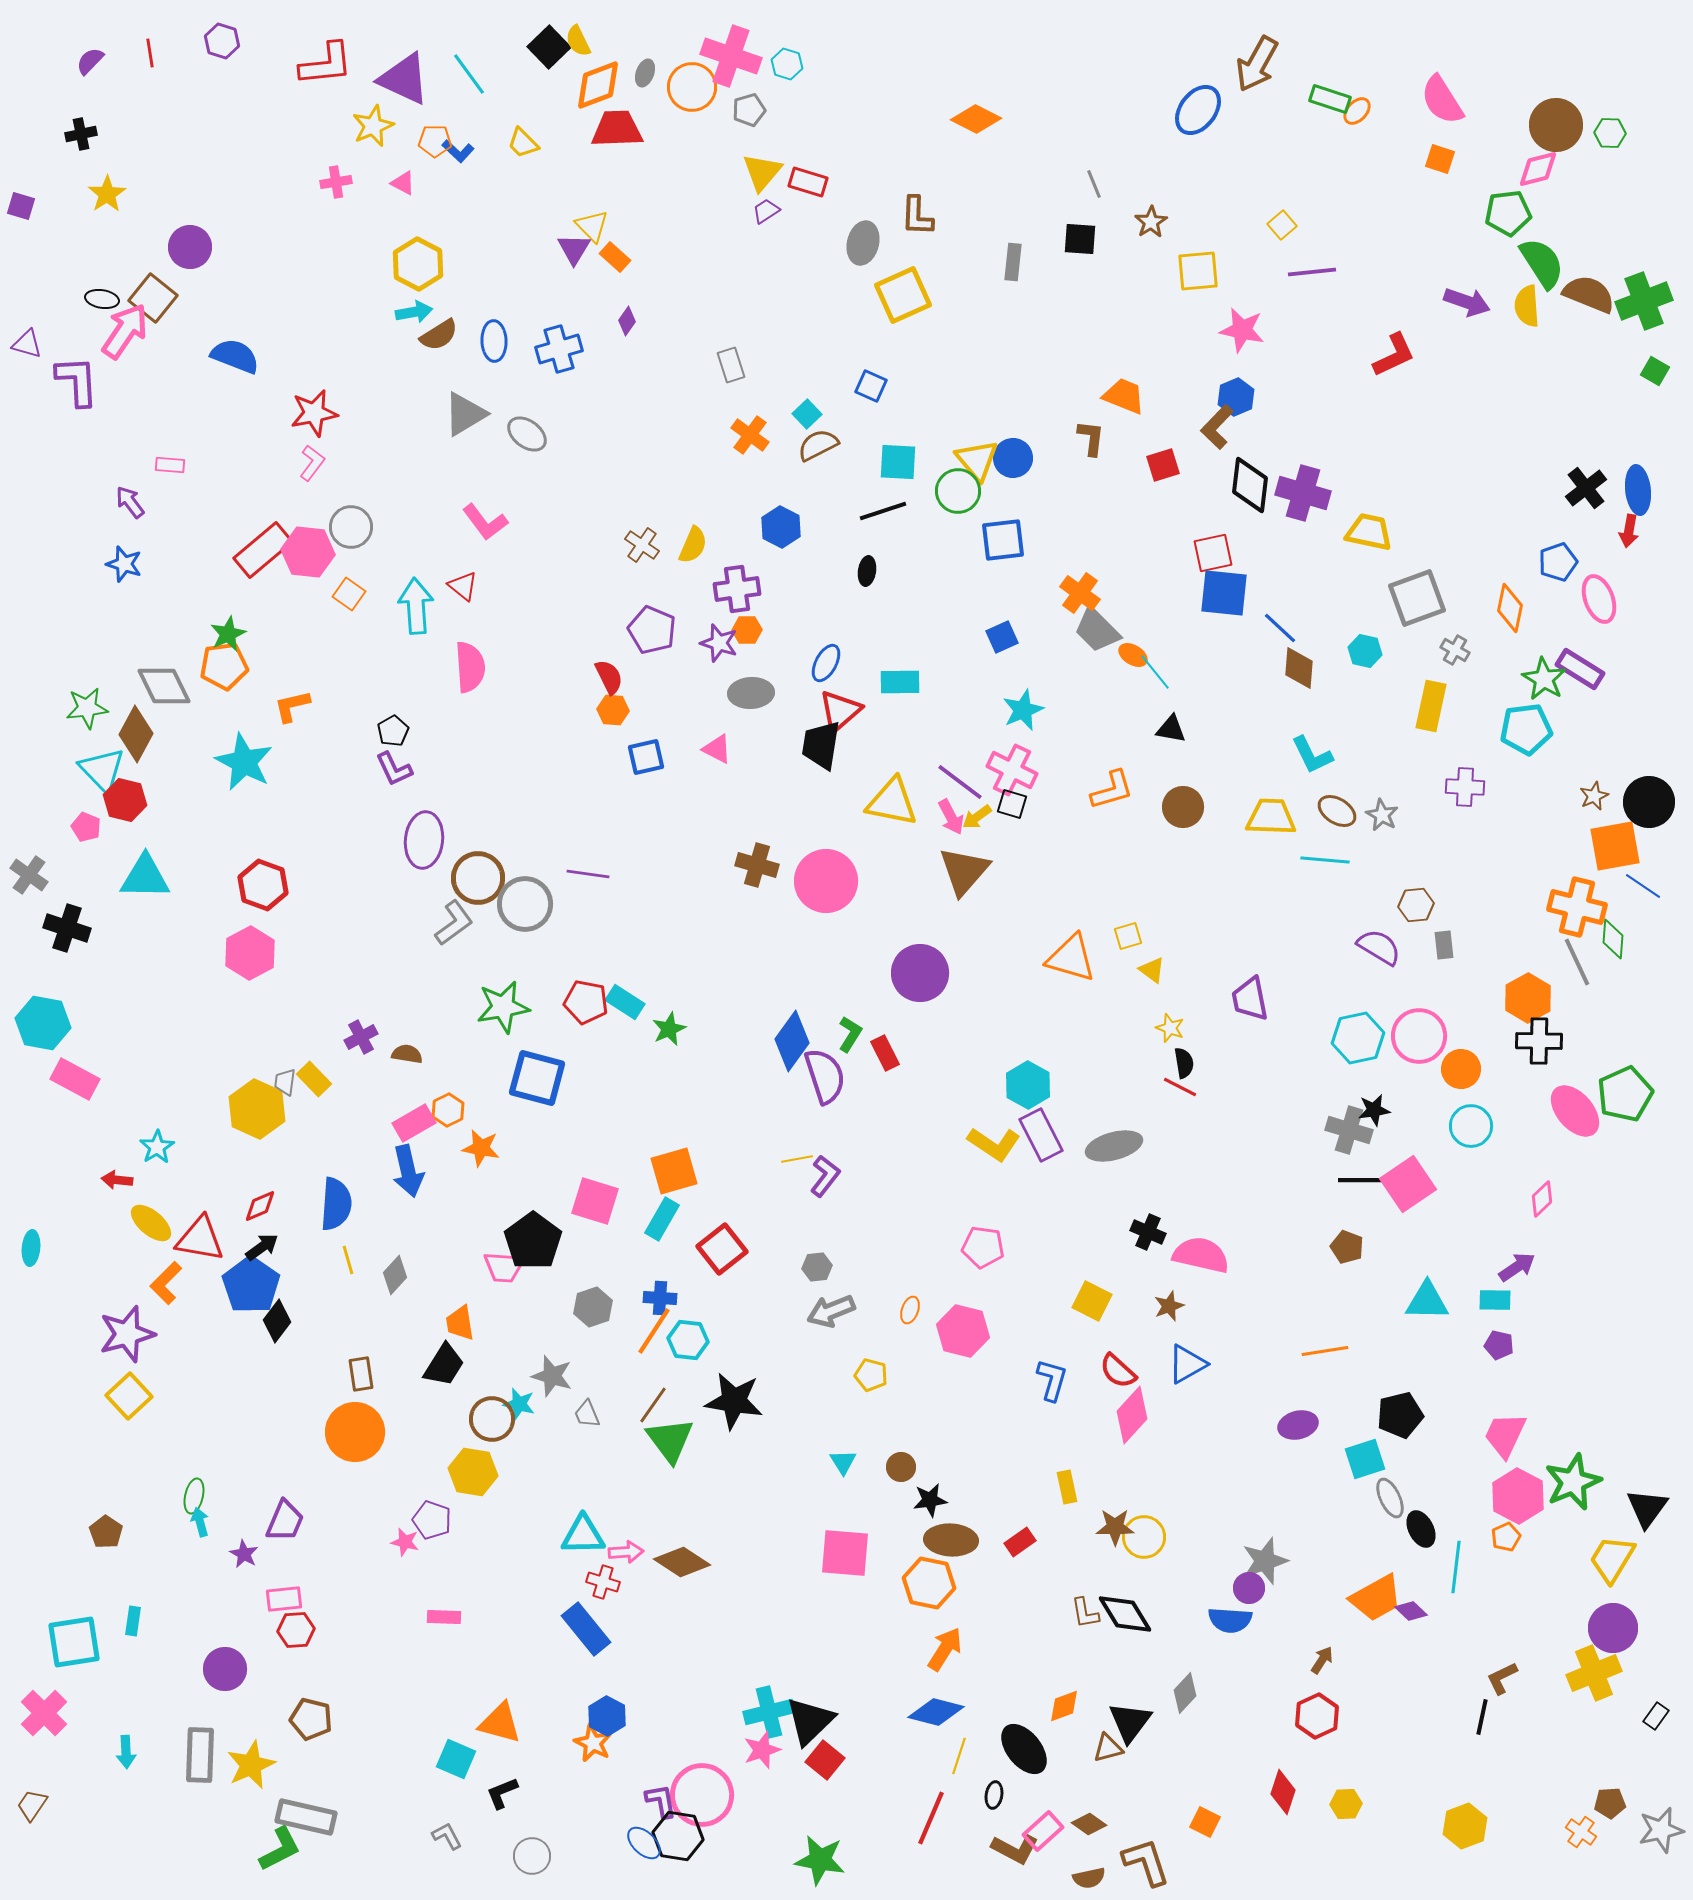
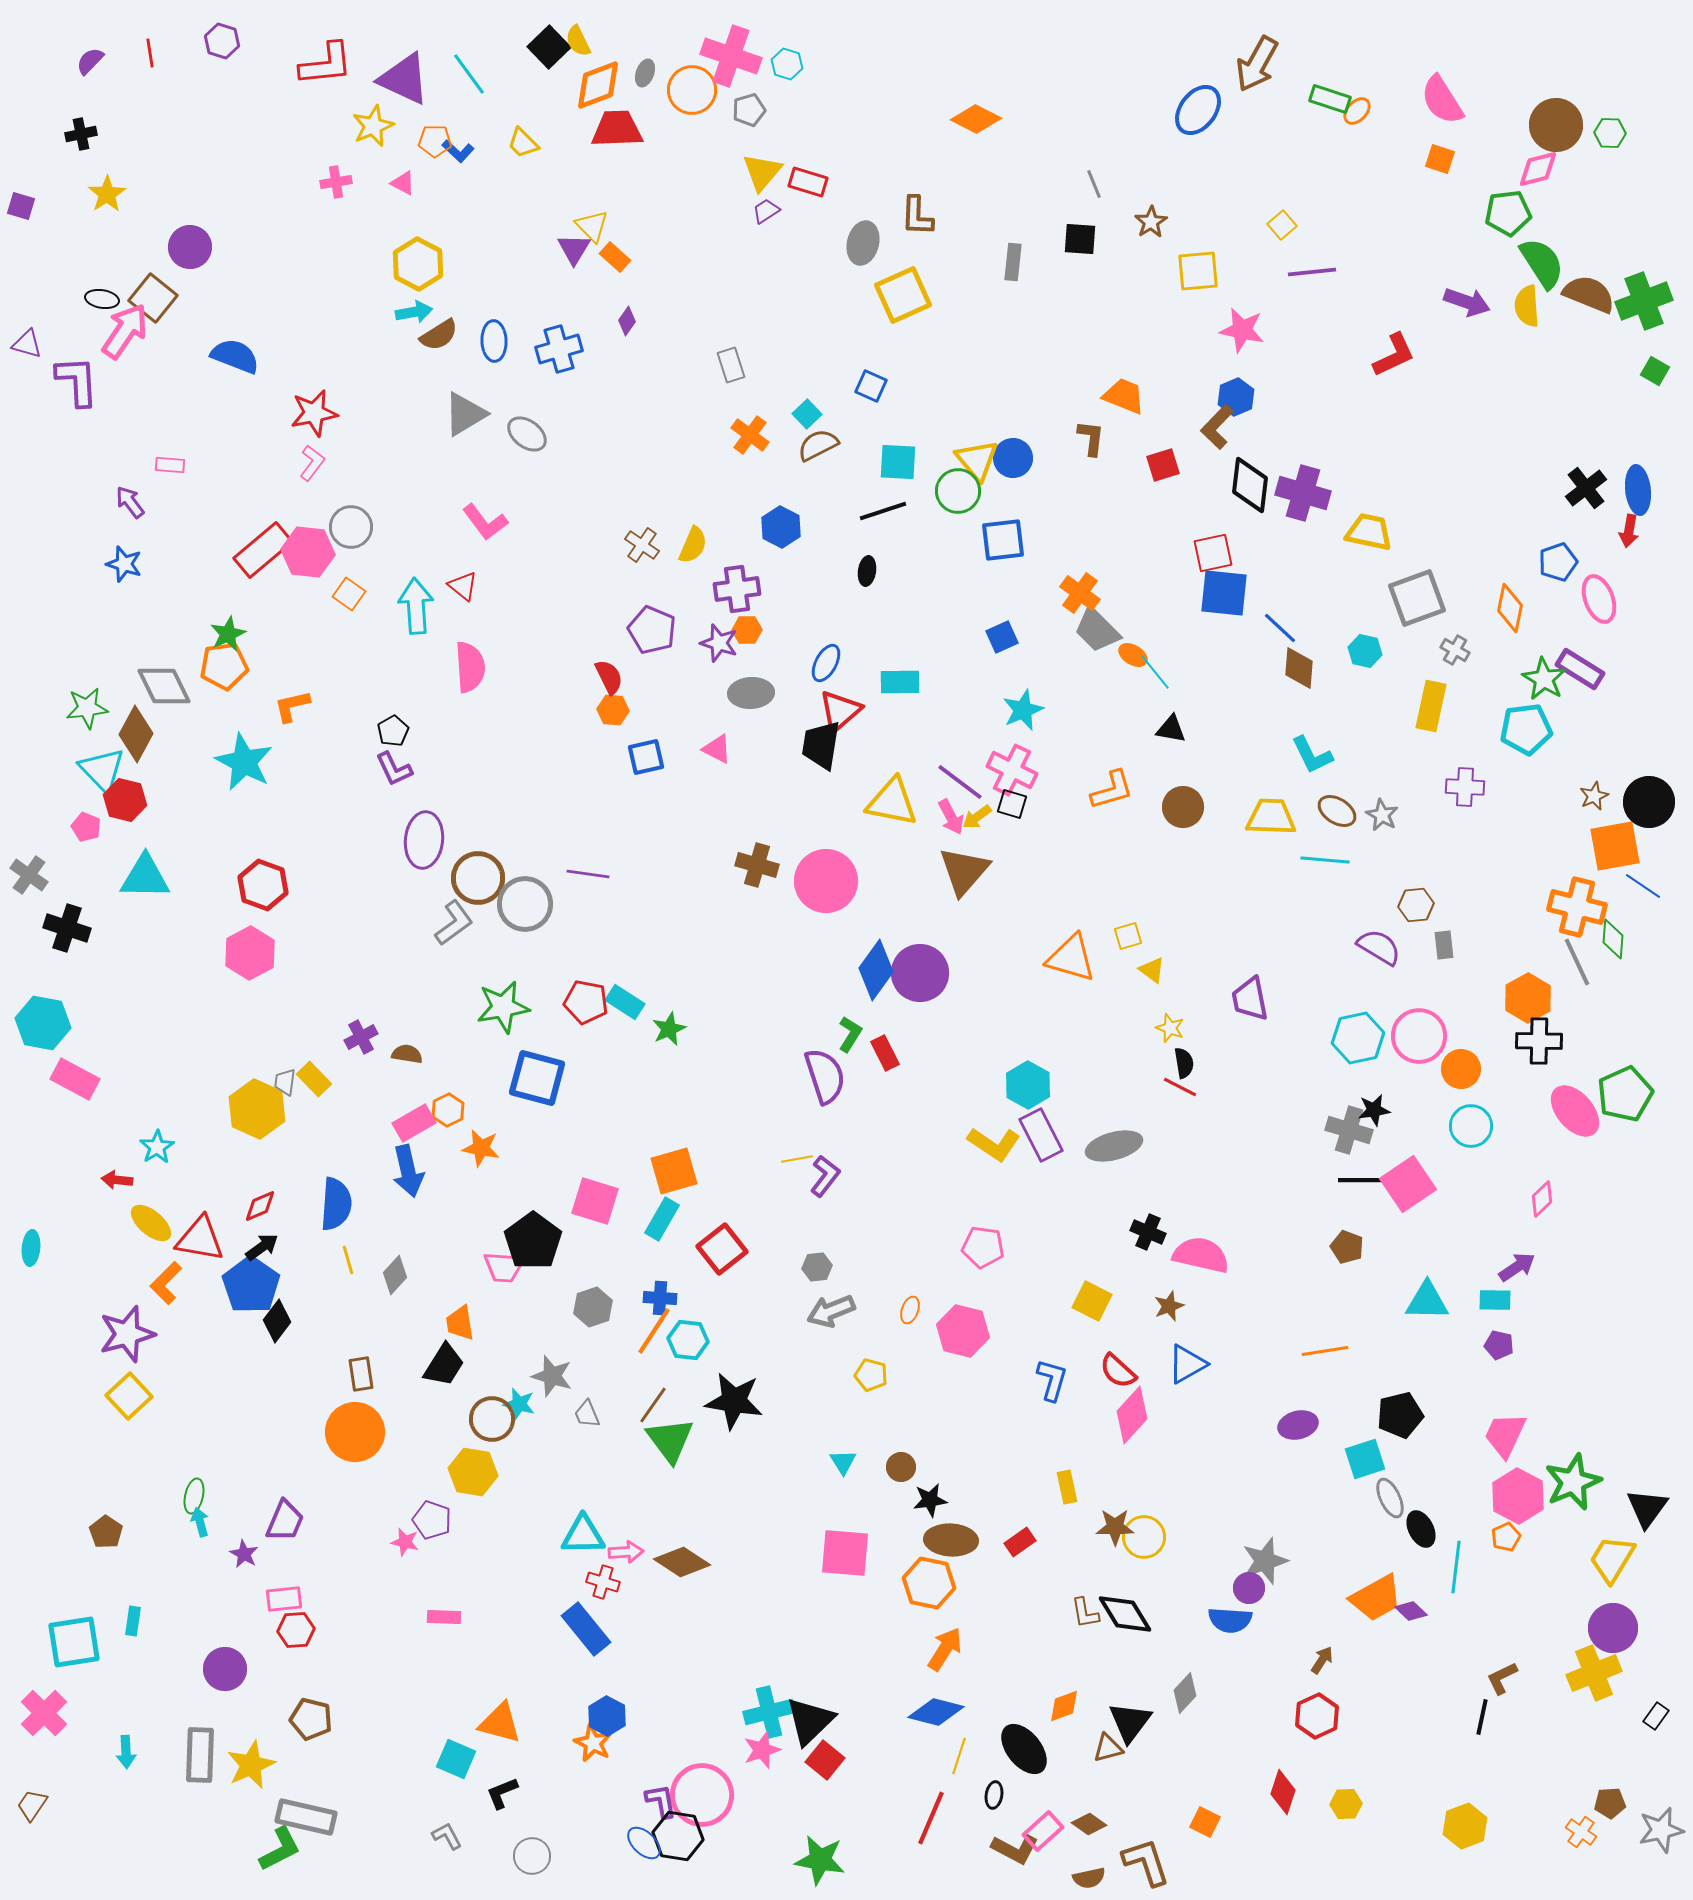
orange circle at (692, 87): moved 3 px down
blue diamond at (792, 1041): moved 84 px right, 71 px up
